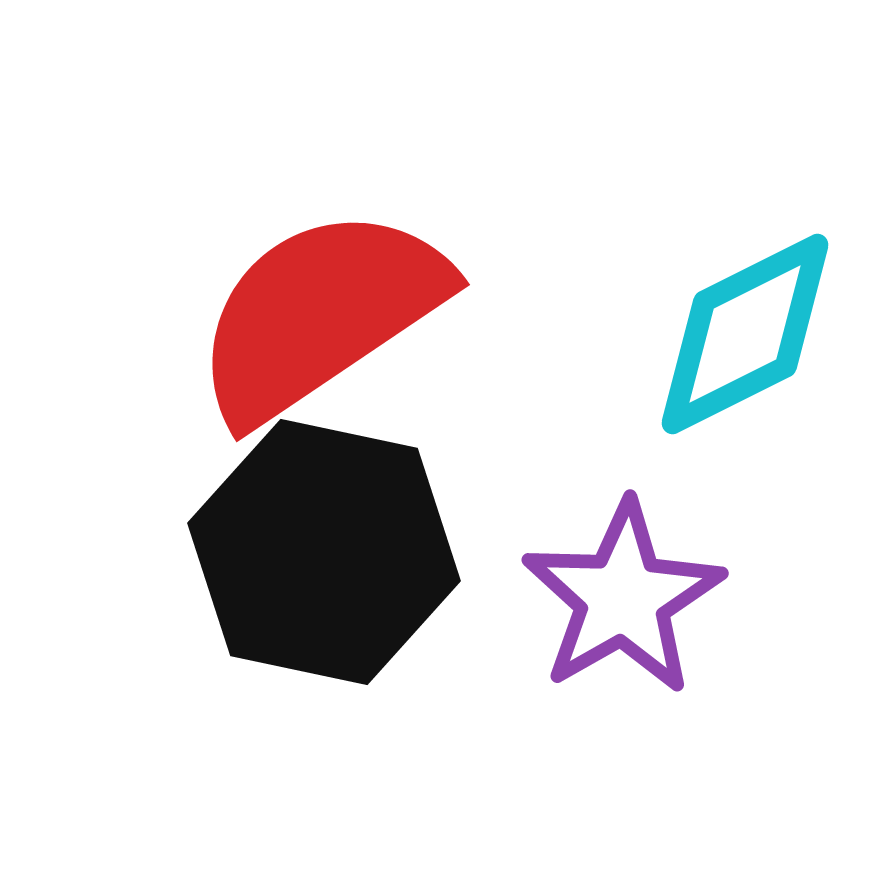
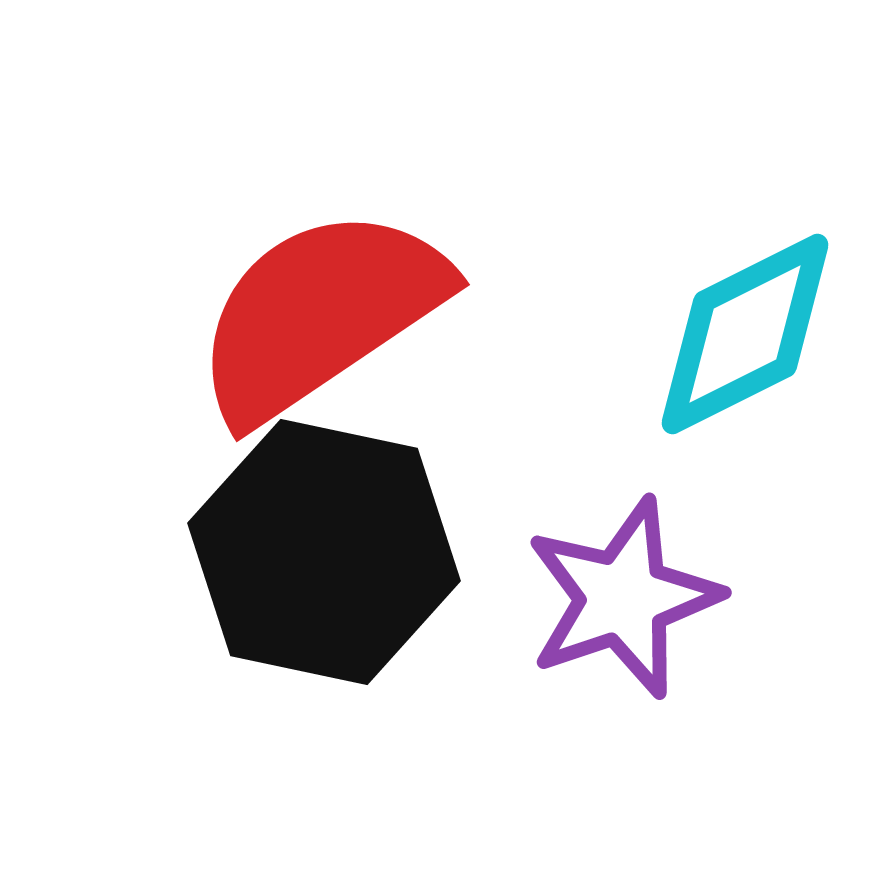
purple star: rotated 11 degrees clockwise
